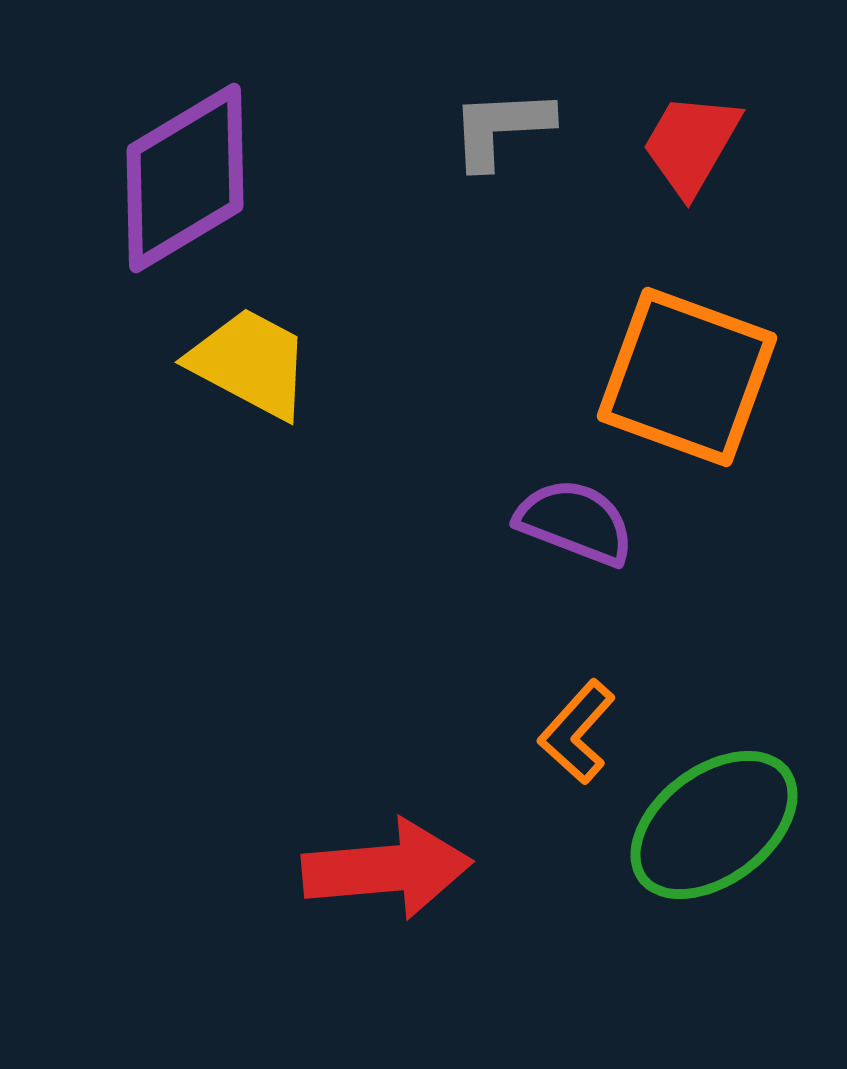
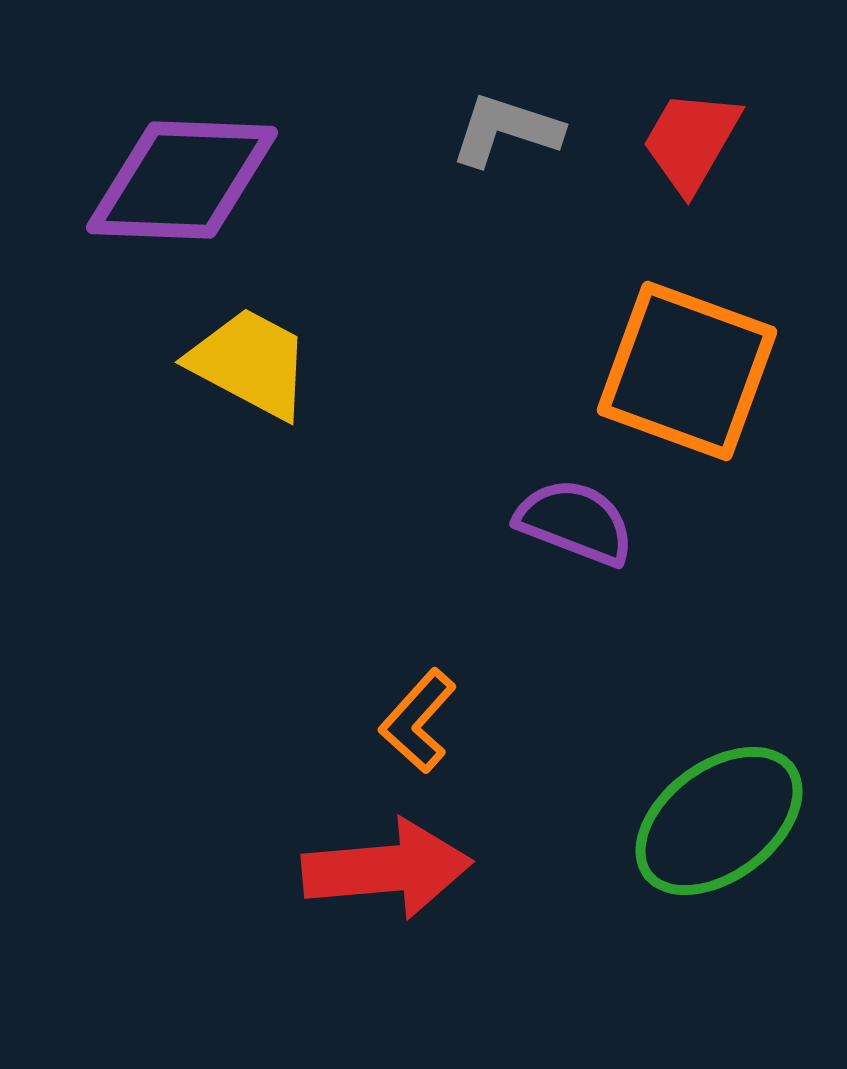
gray L-shape: moved 5 px right, 2 px down; rotated 21 degrees clockwise
red trapezoid: moved 3 px up
purple diamond: moved 3 px left, 2 px down; rotated 33 degrees clockwise
orange square: moved 6 px up
orange L-shape: moved 159 px left, 11 px up
green ellipse: moved 5 px right, 4 px up
